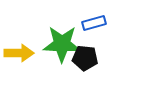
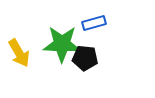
yellow arrow: rotated 60 degrees clockwise
